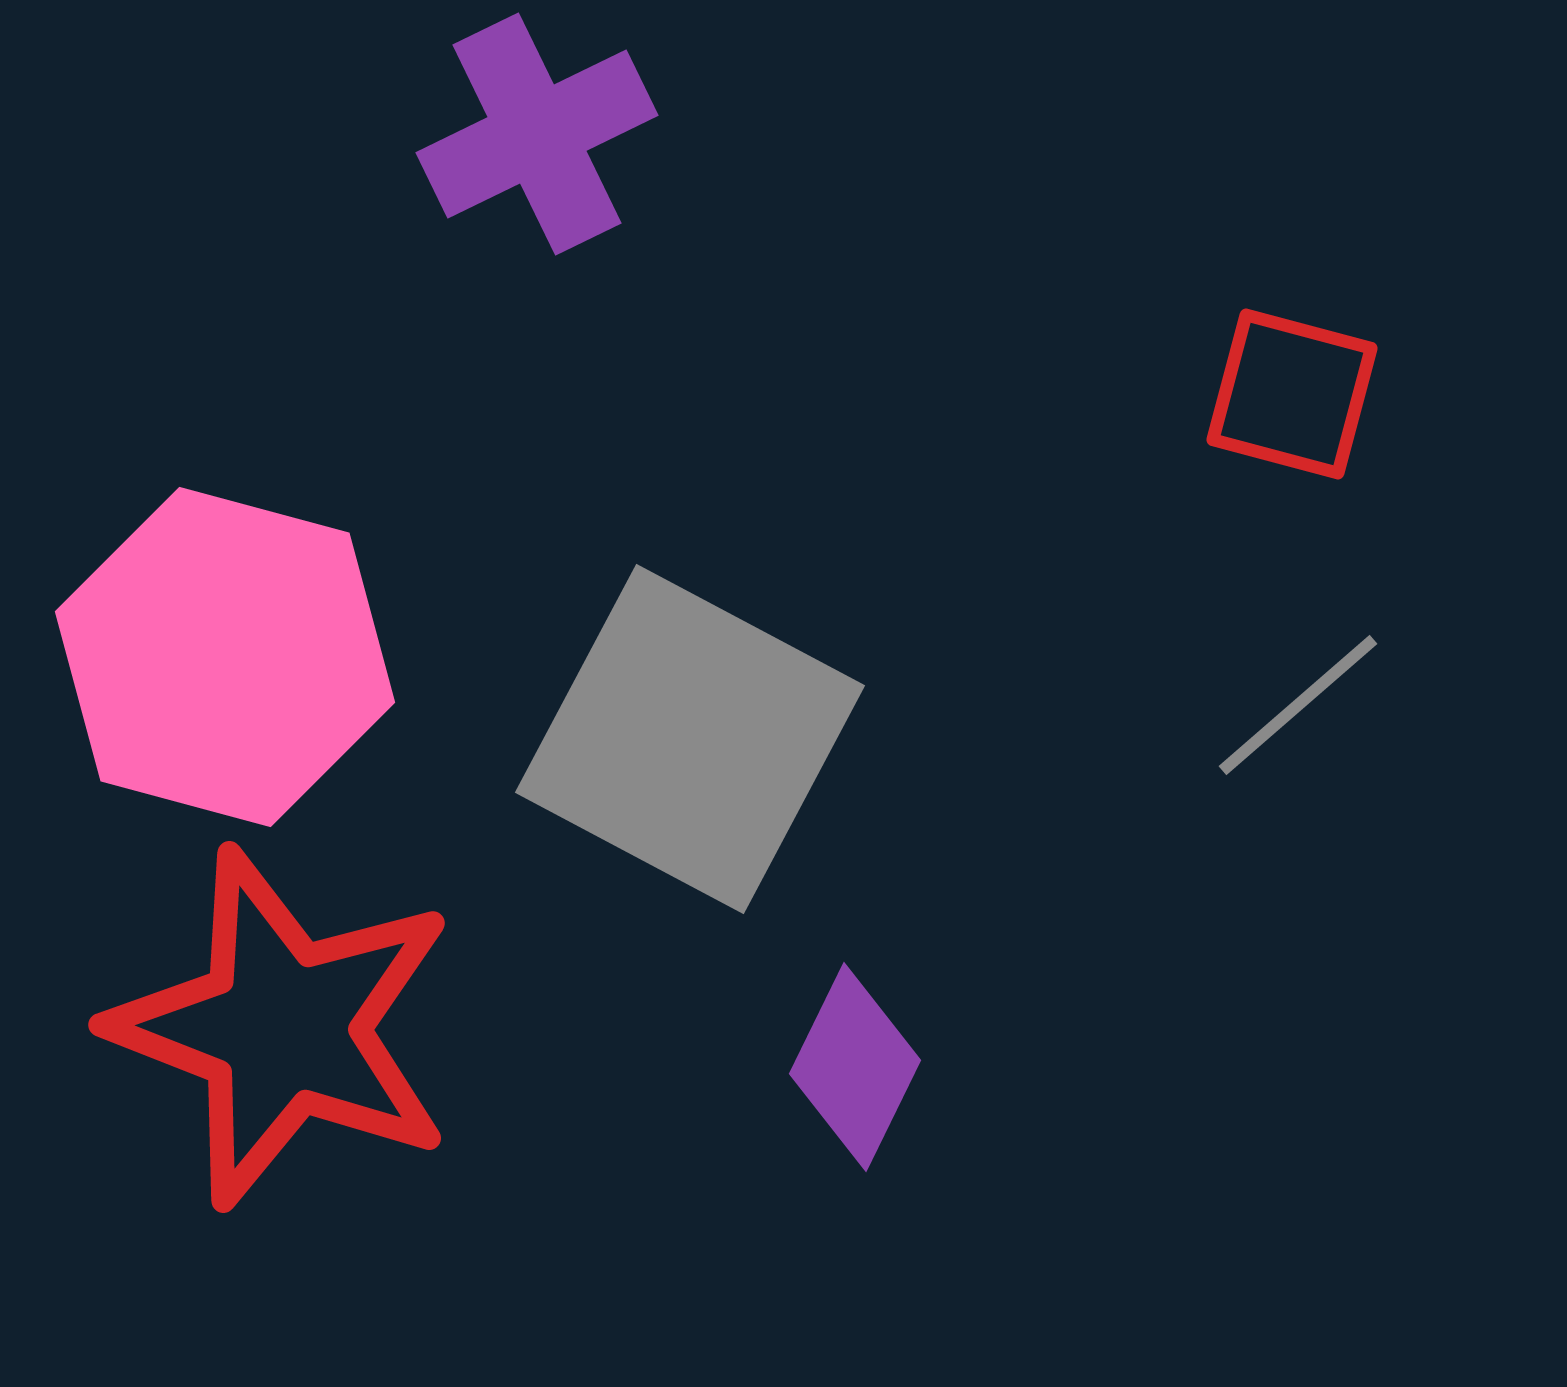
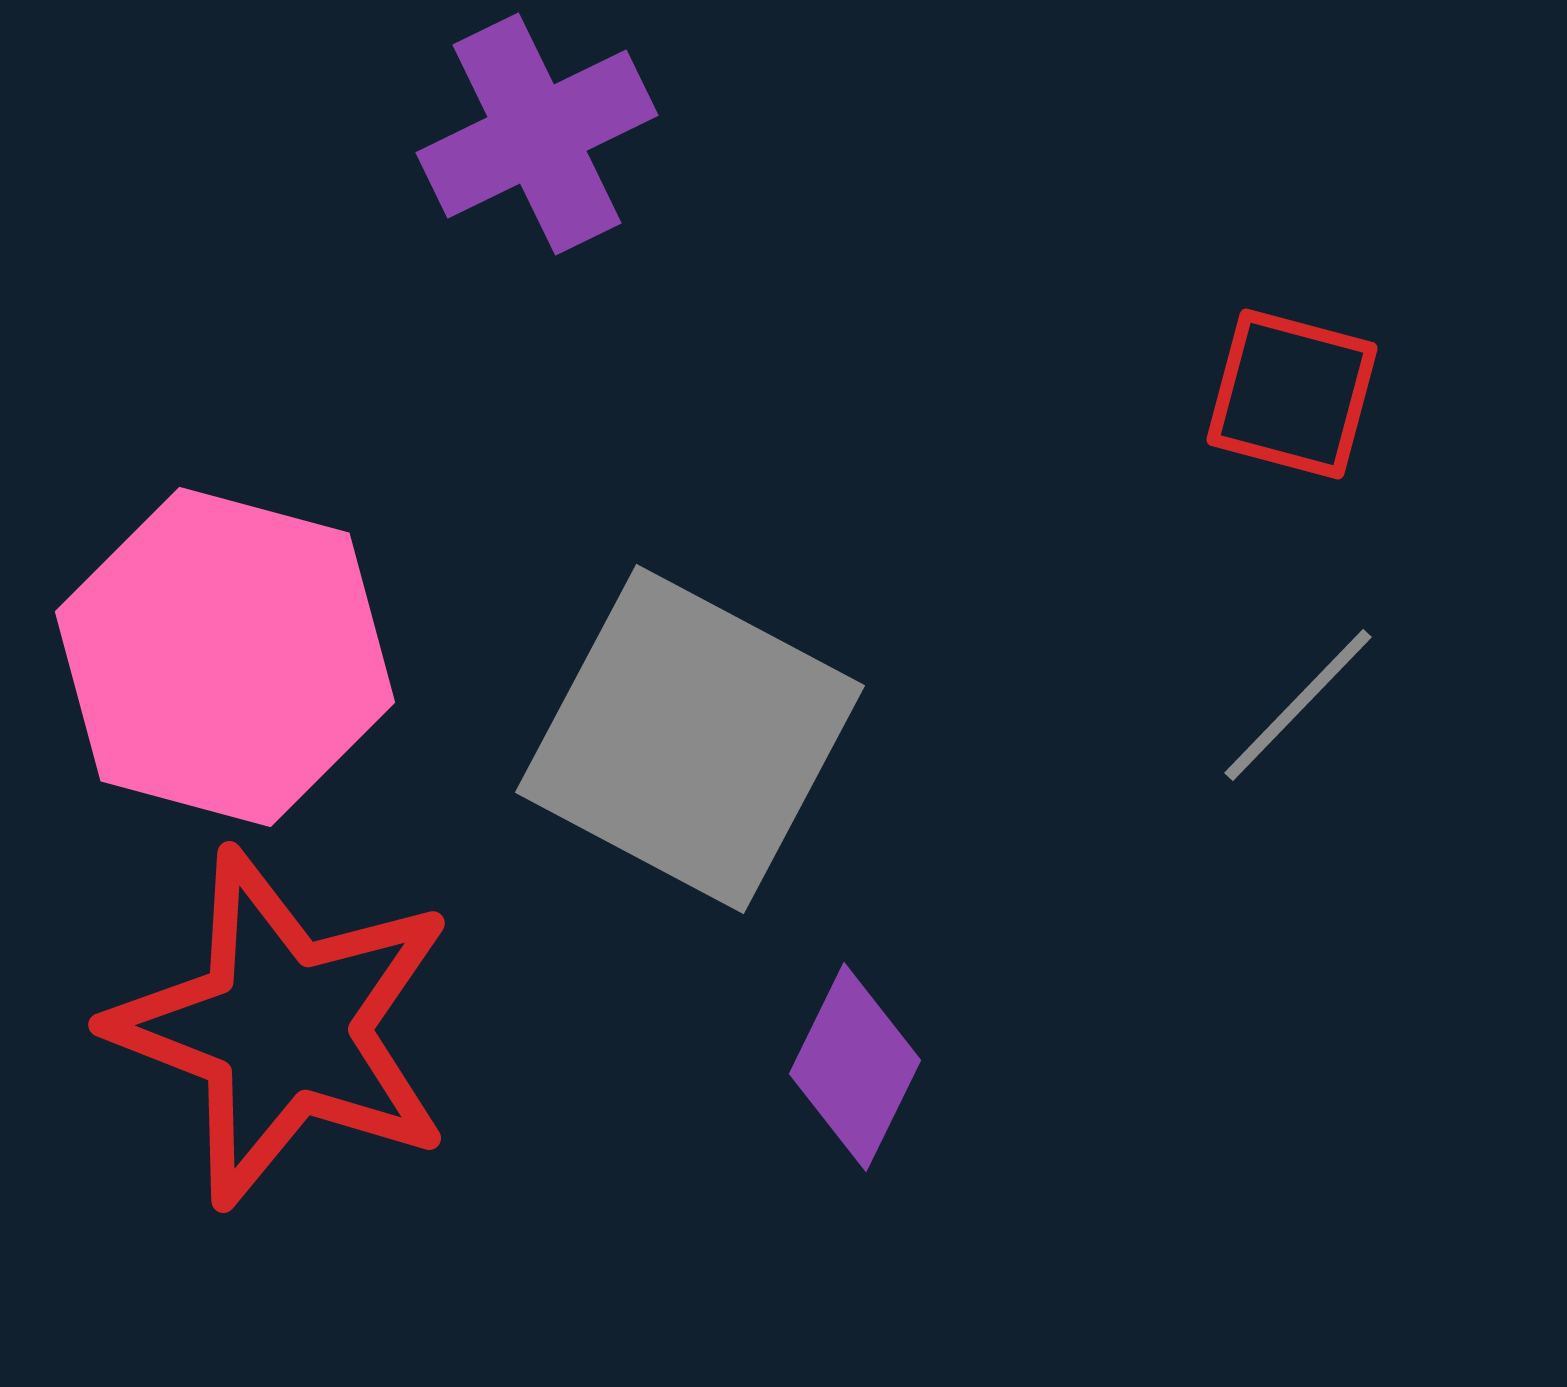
gray line: rotated 5 degrees counterclockwise
